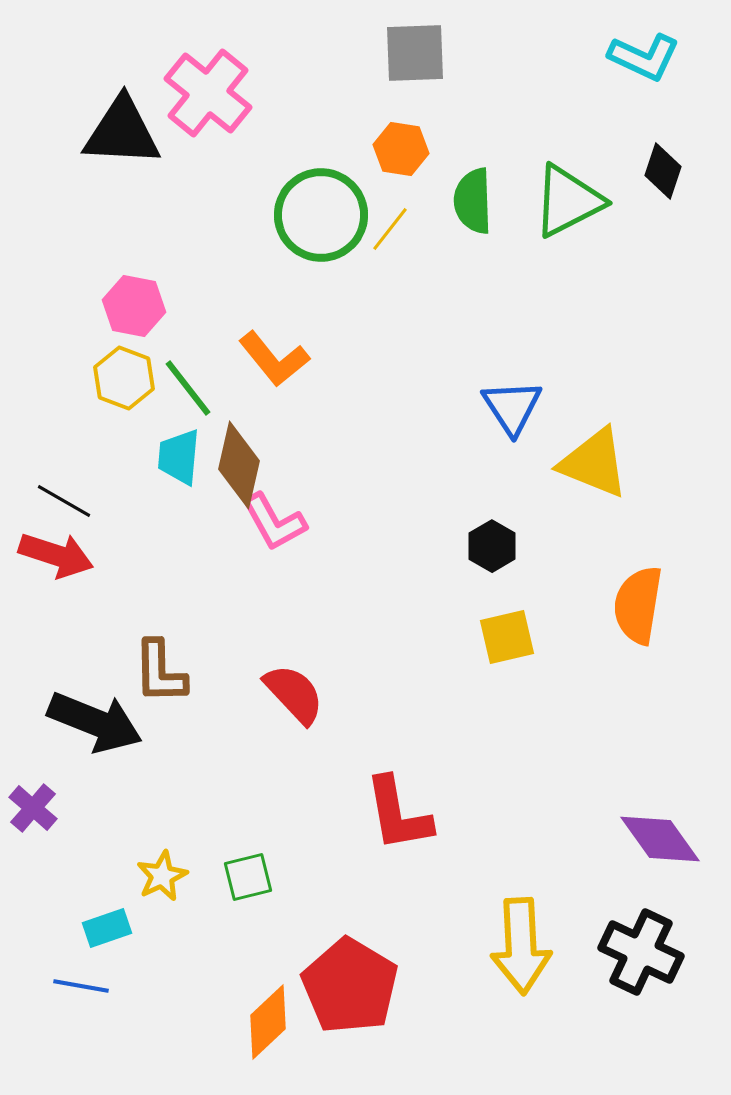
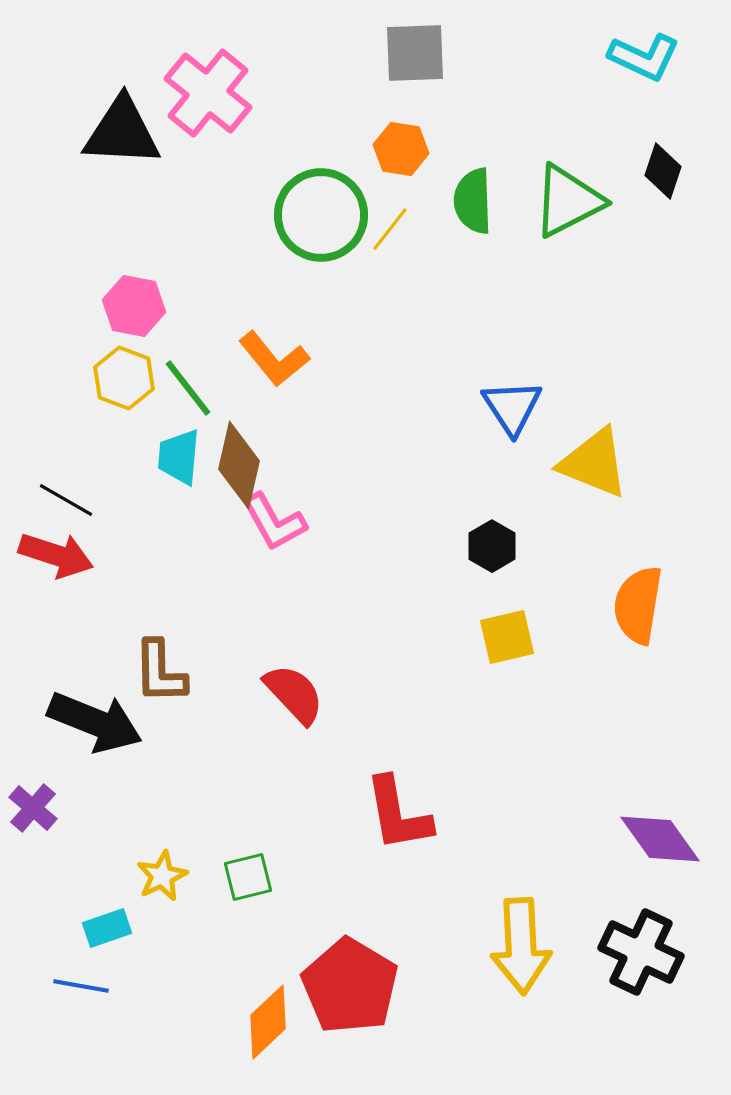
black line: moved 2 px right, 1 px up
